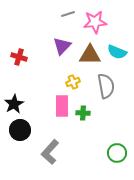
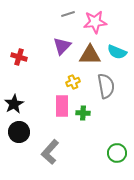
black circle: moved 1 px left, 2 px down
